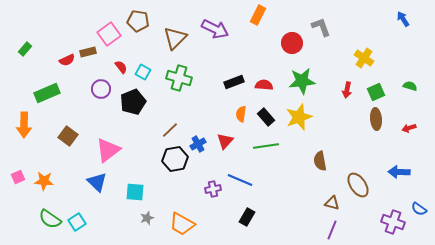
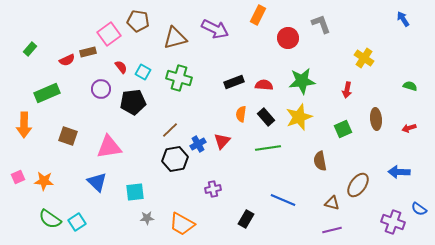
gray L-shape at (321, 27): moved 3 px up
brown triangle at (175, 38): rotated 30 degrees clockwise
red circle at (292, 43): moved 4 px left, 5 px up
green rectangle at (25, 49): moved 5 px right
green square at (376, 92): moved 33 px left, 37 px down
black pentagon at (133, 102): rotated 15 degrees clockwise
brown square at (68, 136): rotated 18 degrees counterclockwise
red triangle at (225, 141): moved 3 px left
green line at (266, 146): moved 2 px right, 2 px down
pink triangle at (108, 150): moved 1 px right, 3 px up; rotated 28 degrees clockwise
blue line at (240, 180): moved 43 px right, 20 px down
brown ellipse at (358, 185): rotated 70 degrees clockwise
cyan square at (135, 192): rotated 12 degrees counterclockwise
black rectangle at (247, 217): moved 1 px left, 2 px down
gray star at (147, 218): rotated 16 degrees clockwise
purple line at (332, 230): rotated 54 degrees clockwise
